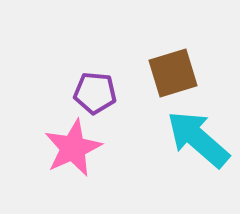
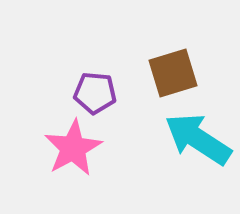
cyan arrow: rotated 8 degrees counterclockwise
pink star: rotated 4 degrees counterclockwise
